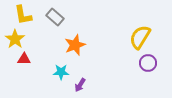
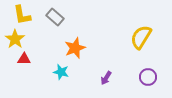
yellow L-shape: moved 1 px left
yellow semicircle: moved 1 px right
orange star: moved 3 px down
purple circle: moved 14 px down
cyan star: rotated 14 degrees clockwise
purple arrow: moved 26 px right, 7 px up
